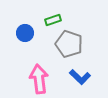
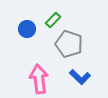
green rectangle: rotated 28 degrees counterclockwise
blue circle: moved 2 px right, 4 px up
